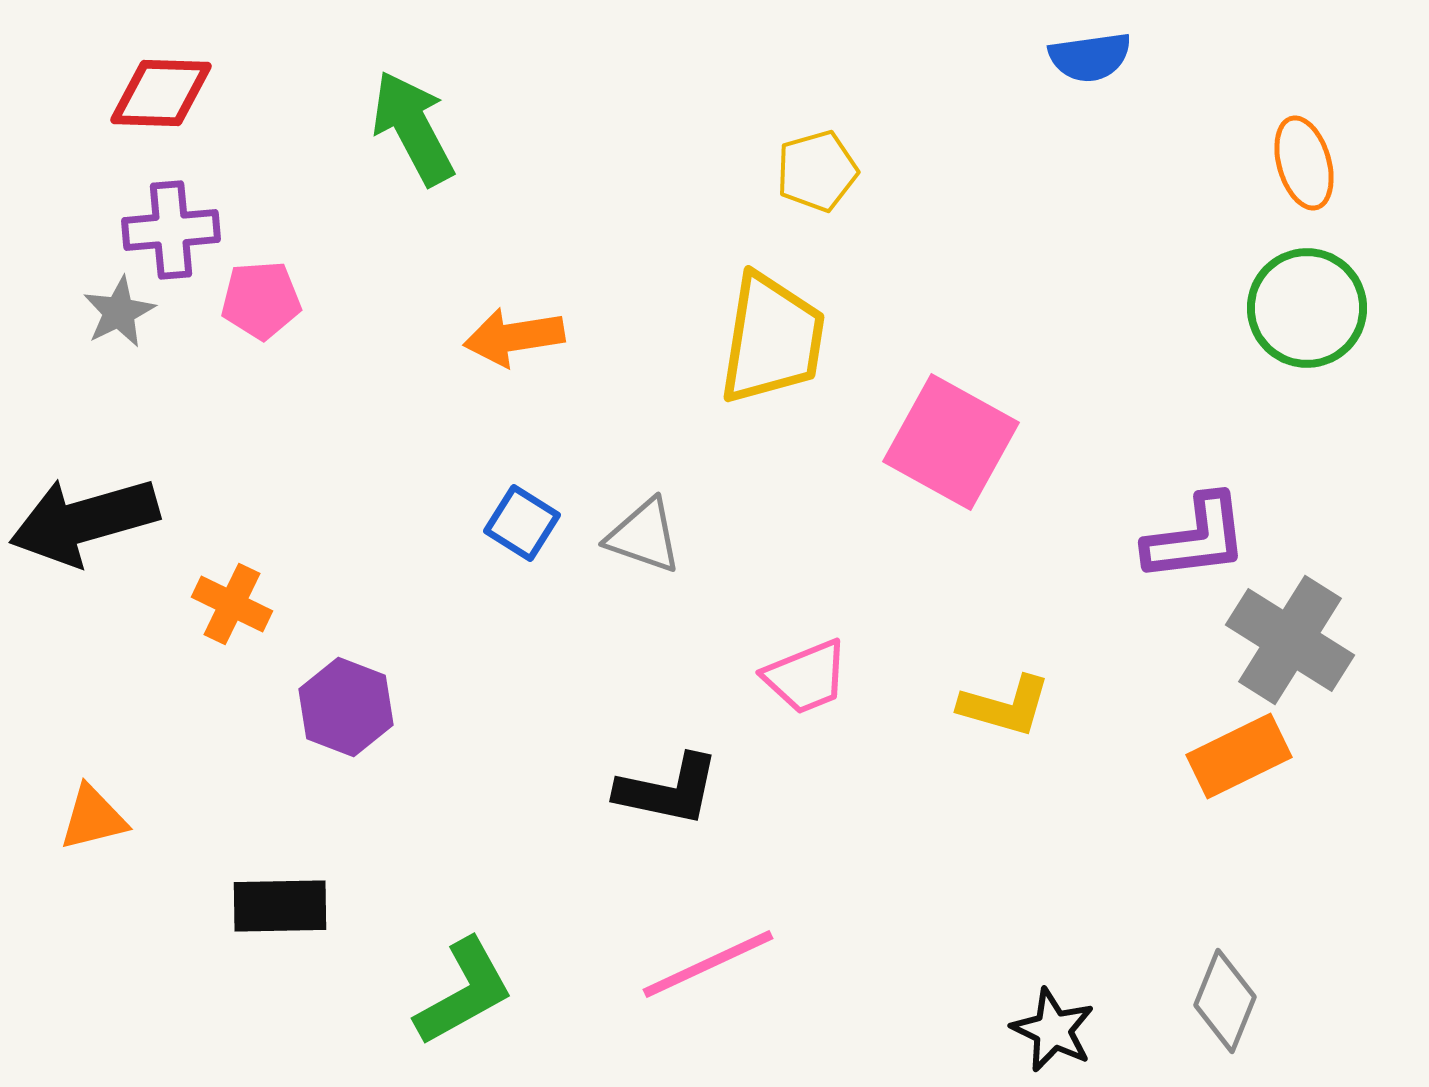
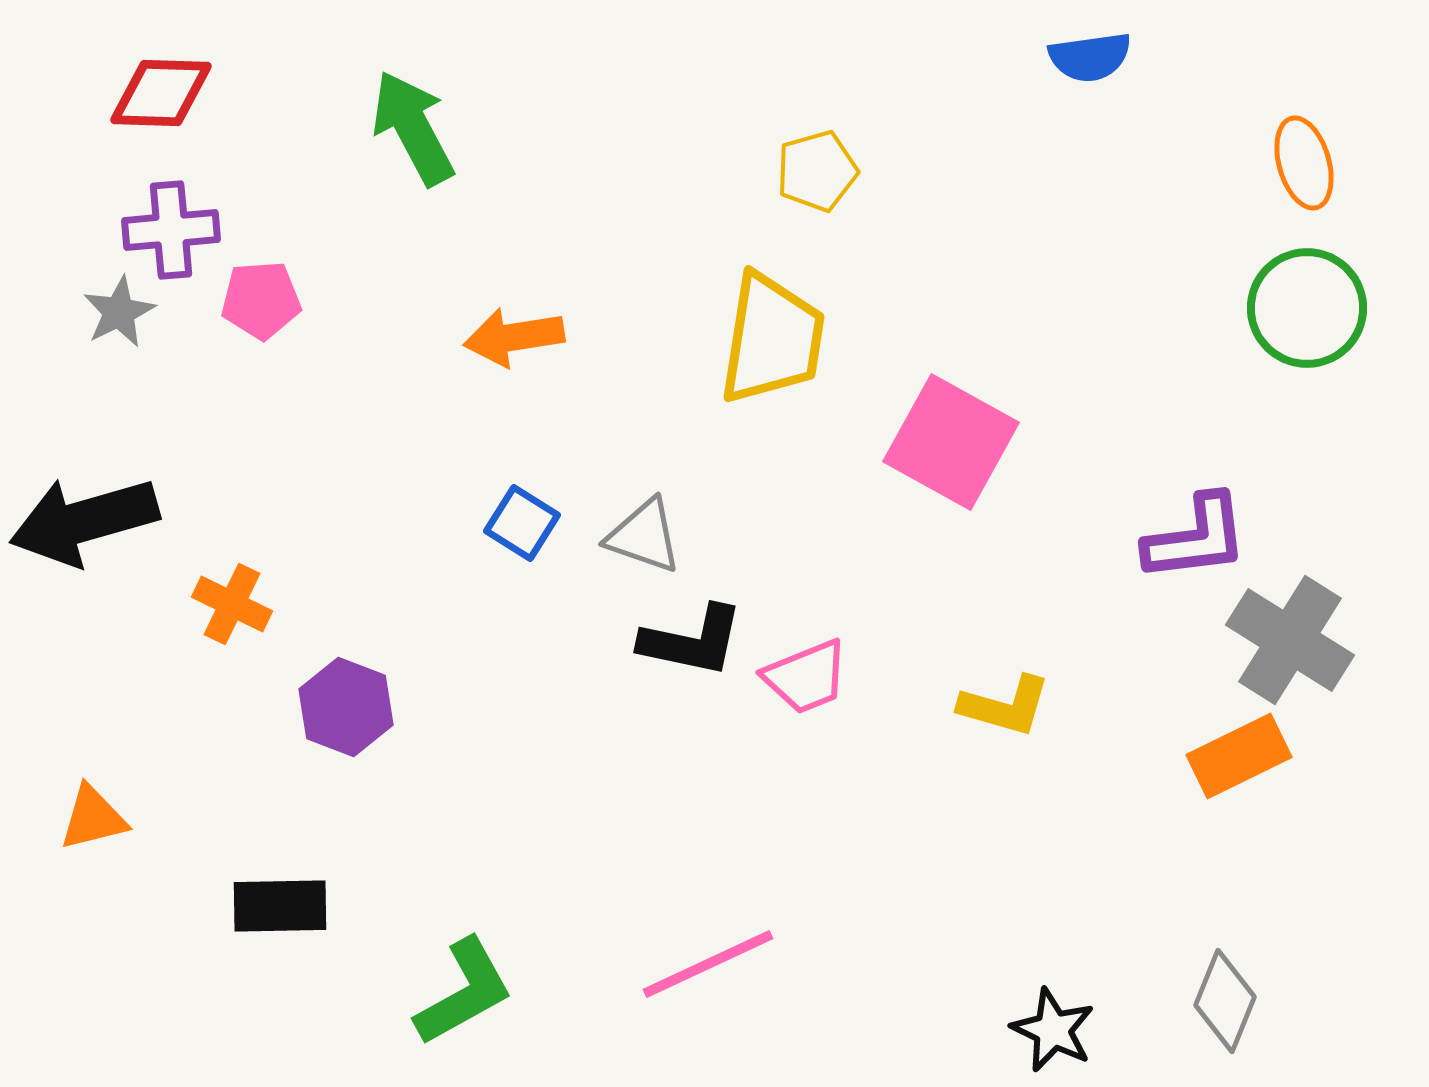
black L-shape: moved 24 px right, 149 px up
